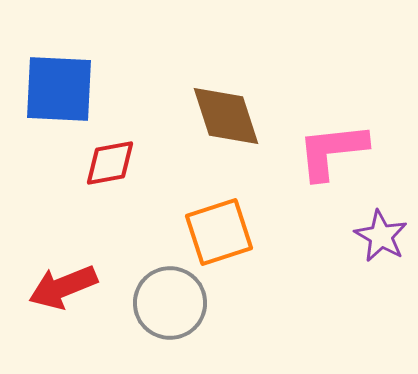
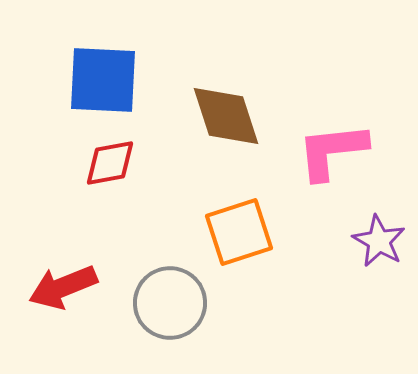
blue square: moved 44 px right, 9 px up
orange square: moved 20 px right
purple star: moved 2 px left, 5 px down
